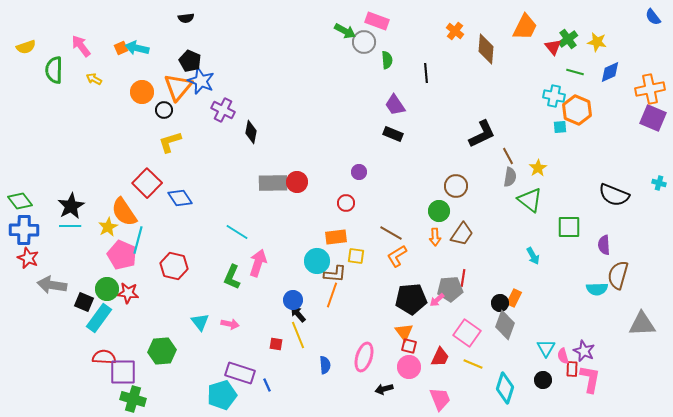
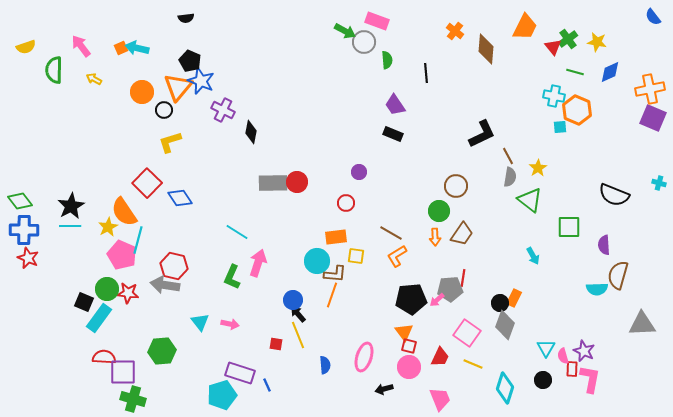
gray arrow at (52, 285): moved 113 px right
